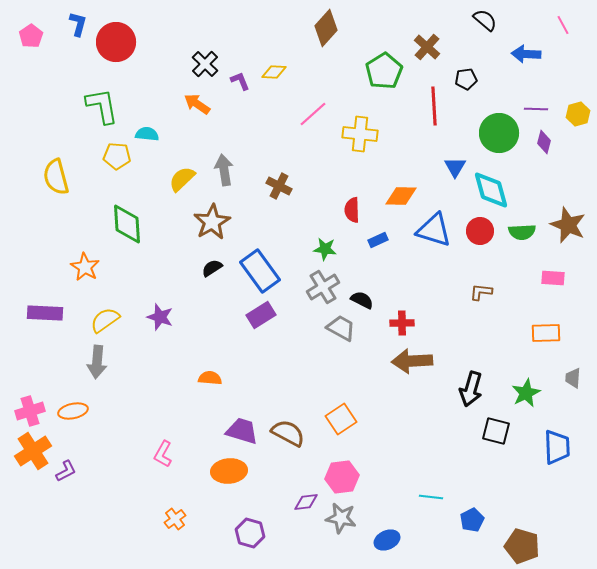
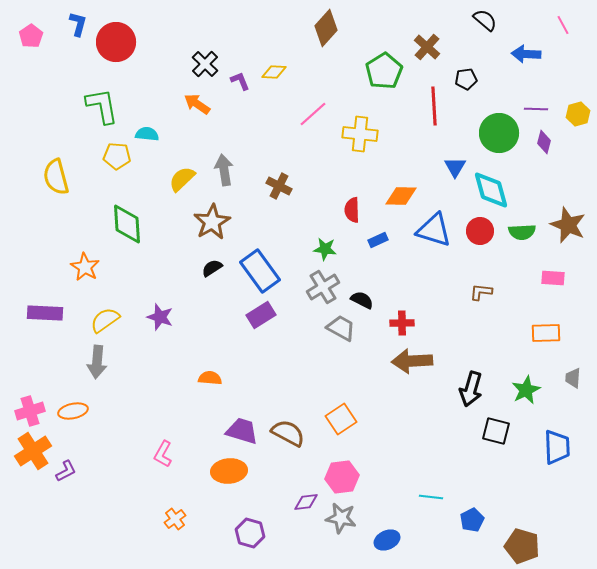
green star at (526, 393): moved 3 px up
